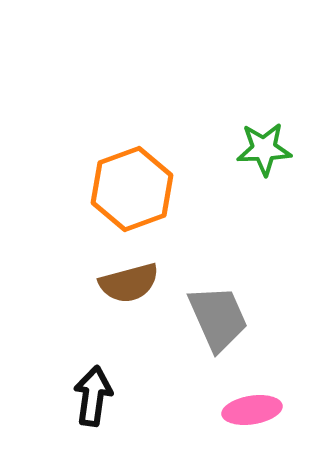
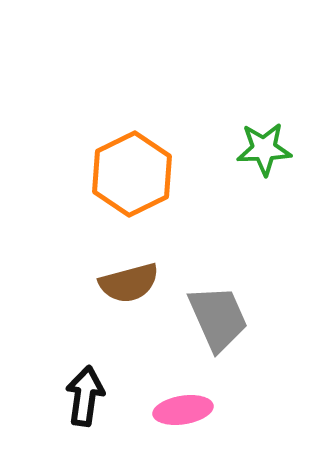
orange hexagon: moved 15 px up; rotated 6 degrees counterclockwise
black arrow: moved 8 px left
pink ellipse: moved 69 px left
